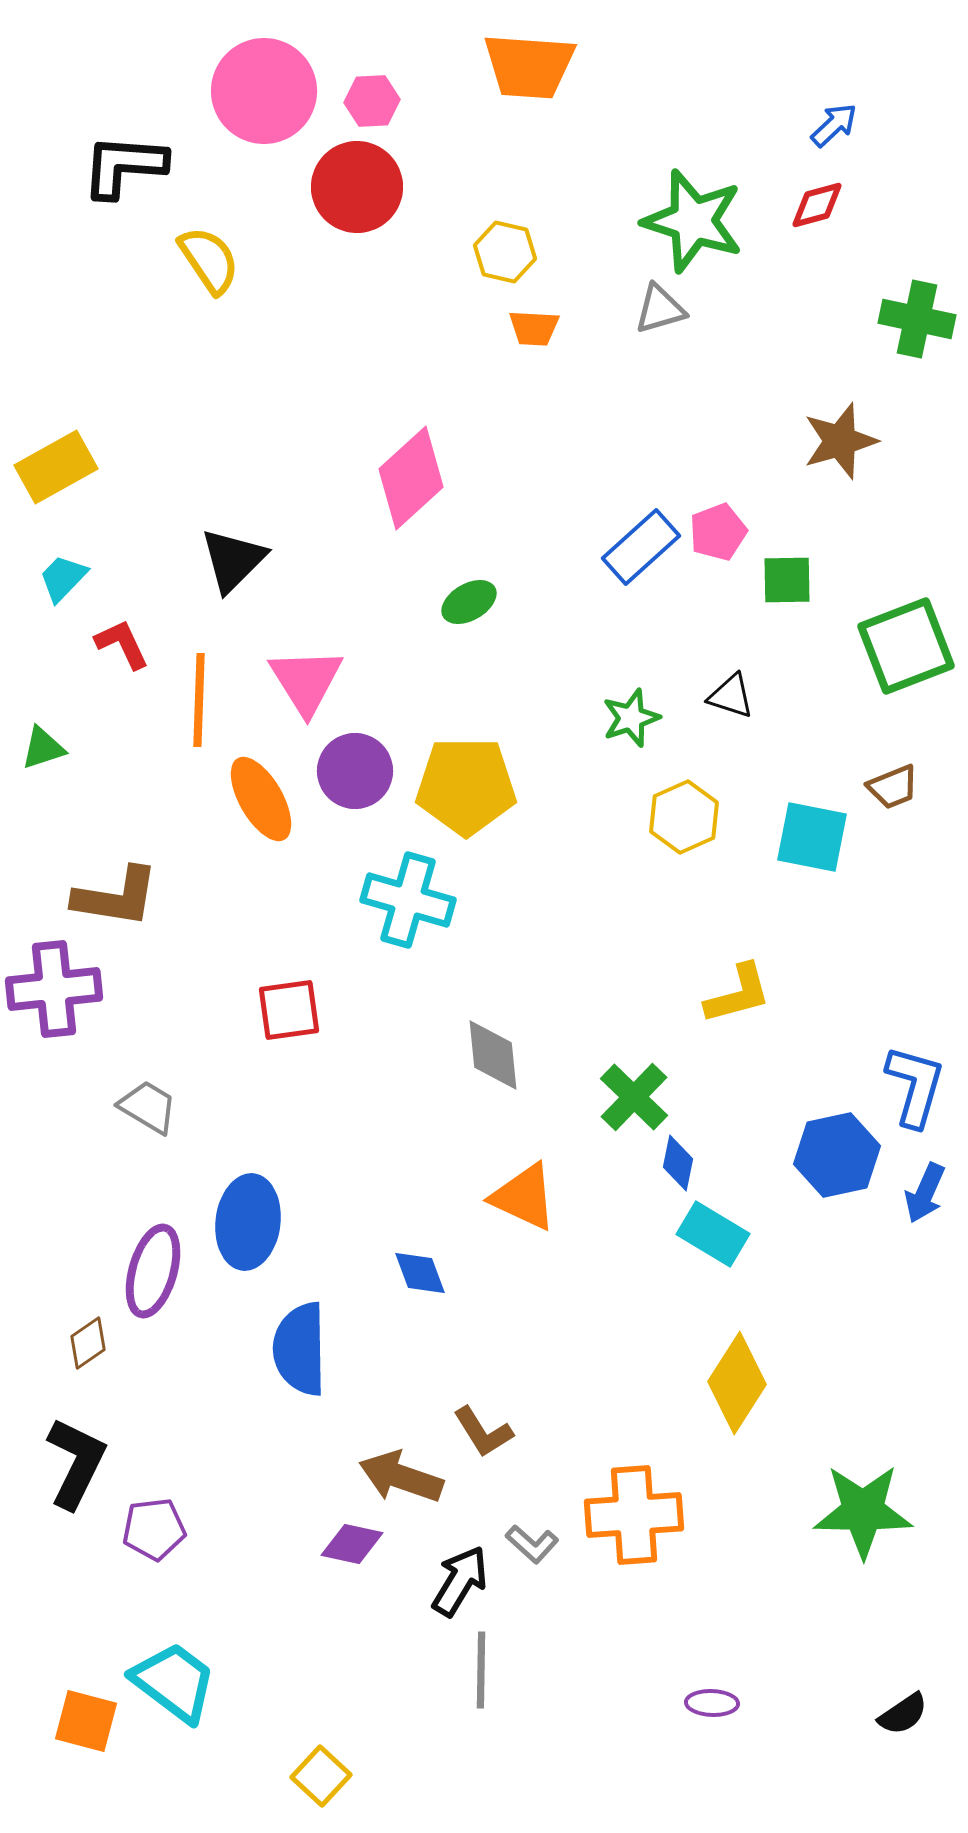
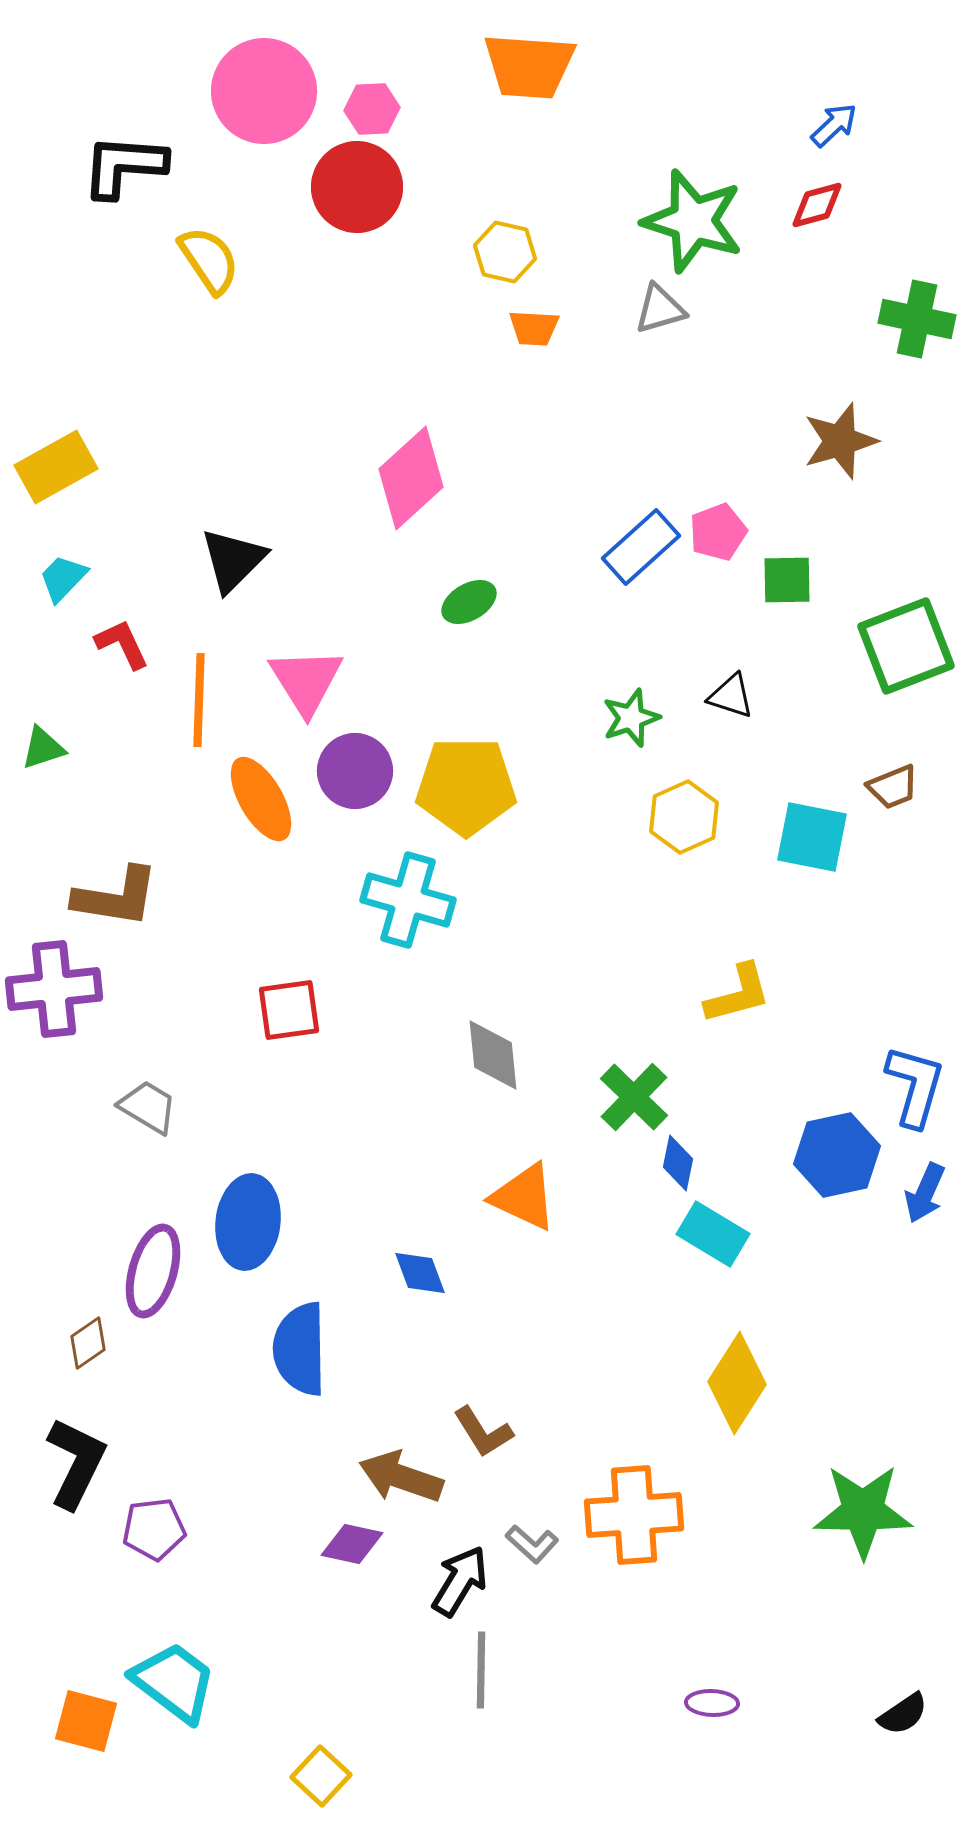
pink hexagon at (372, 101): moved 8 px down
